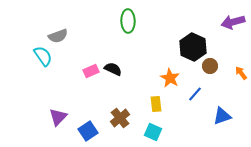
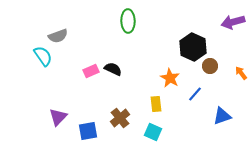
blue square: rotated 24 degrees clockwise
